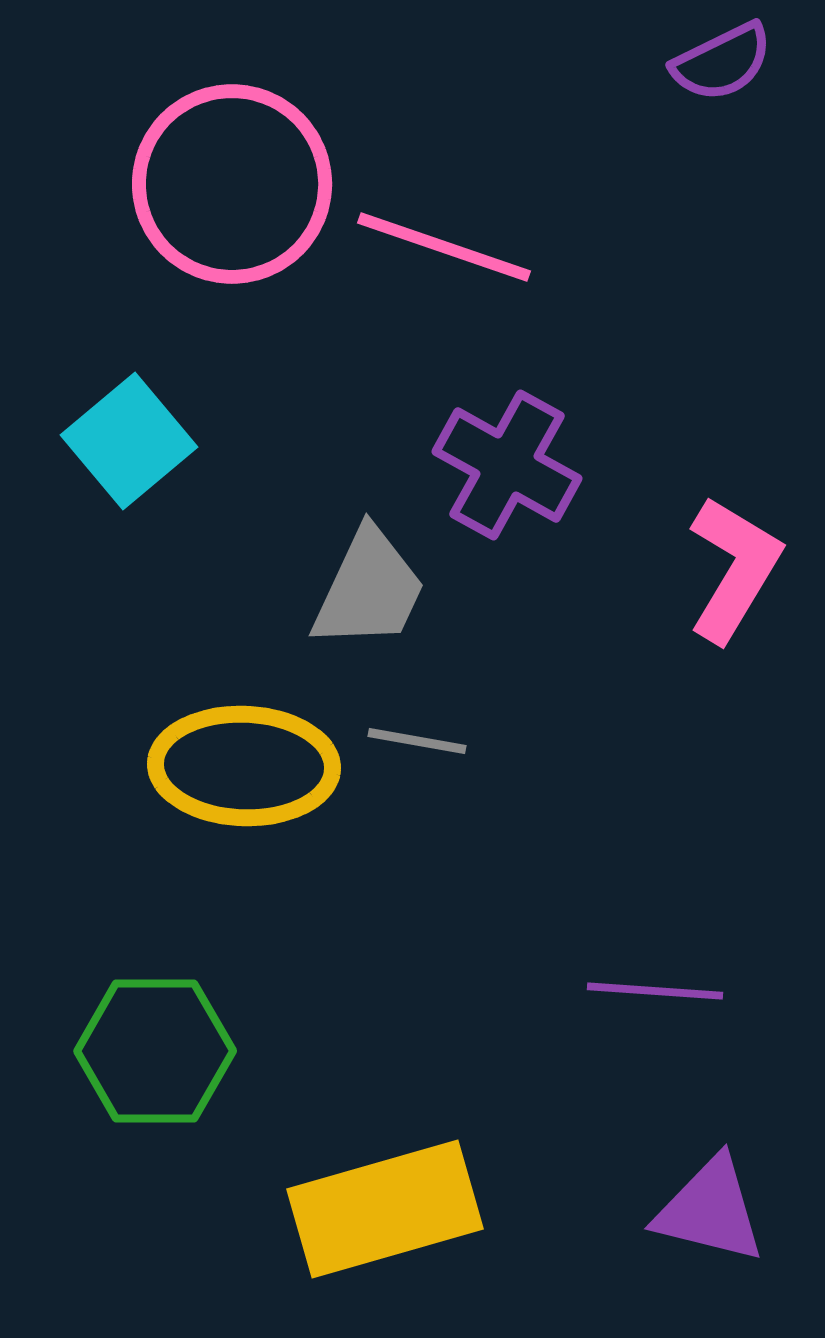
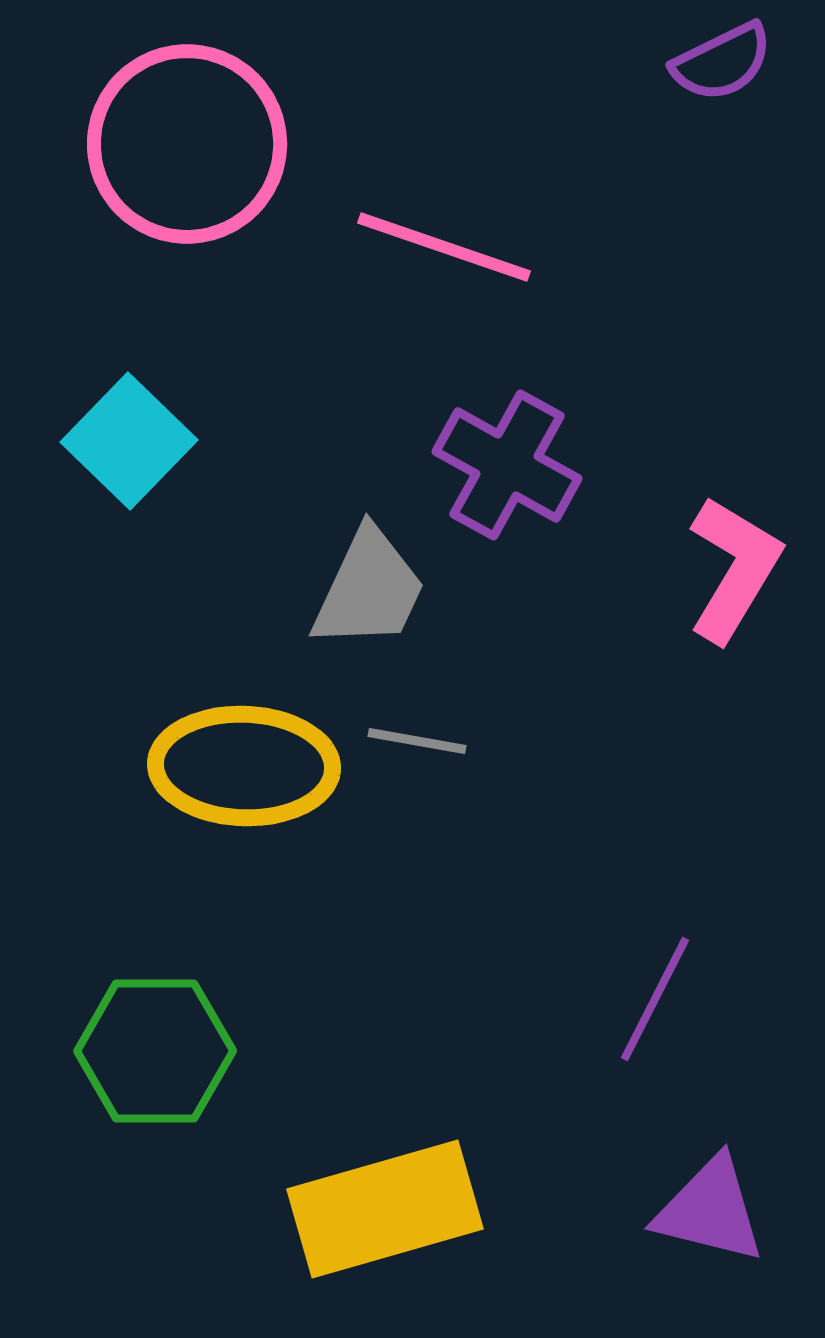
pink circle: moved 45 px left, 40 px up
cyan square: rotated 6 degrees counterclockwise
purple line: moved 8 px down; rotated 67 degrees counterclockwise
